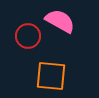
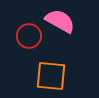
red circle: moved 1 px right
